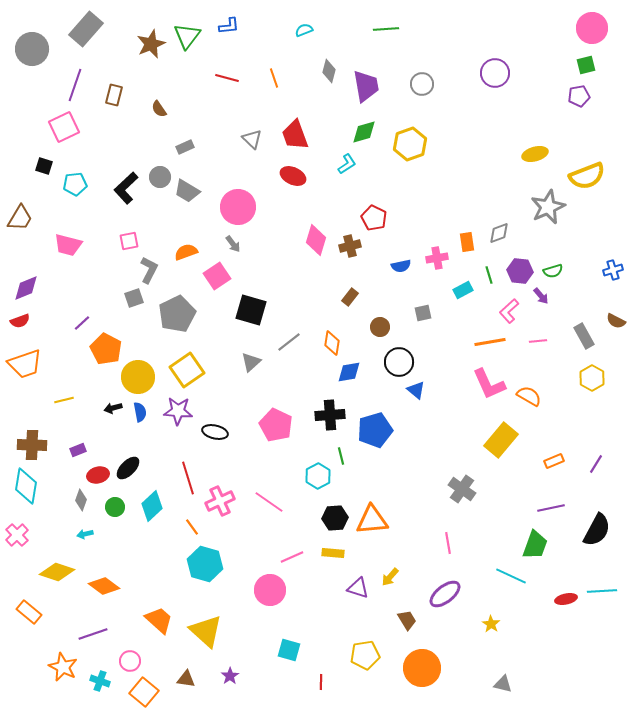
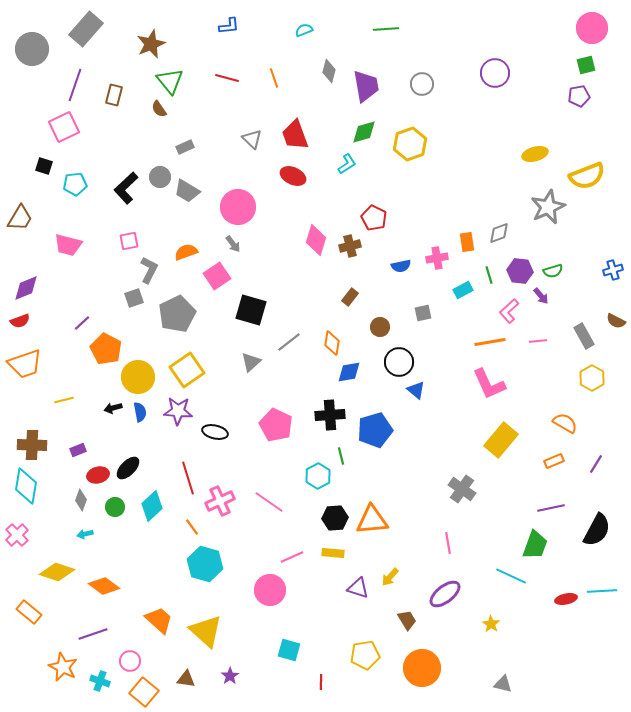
green triangle at (187, 36): moved 17 px left, 45 px down; rotated 16 degrees counterclockwise
orange semicircle at (529, 396): moved 36 px right, 27 px down
